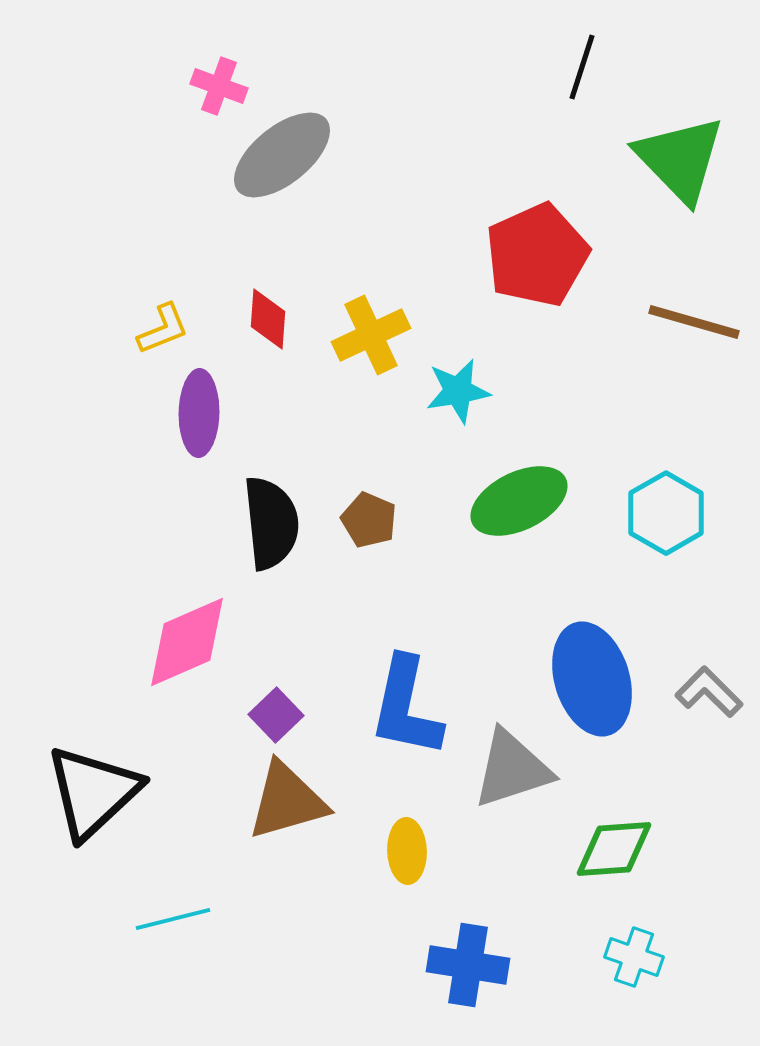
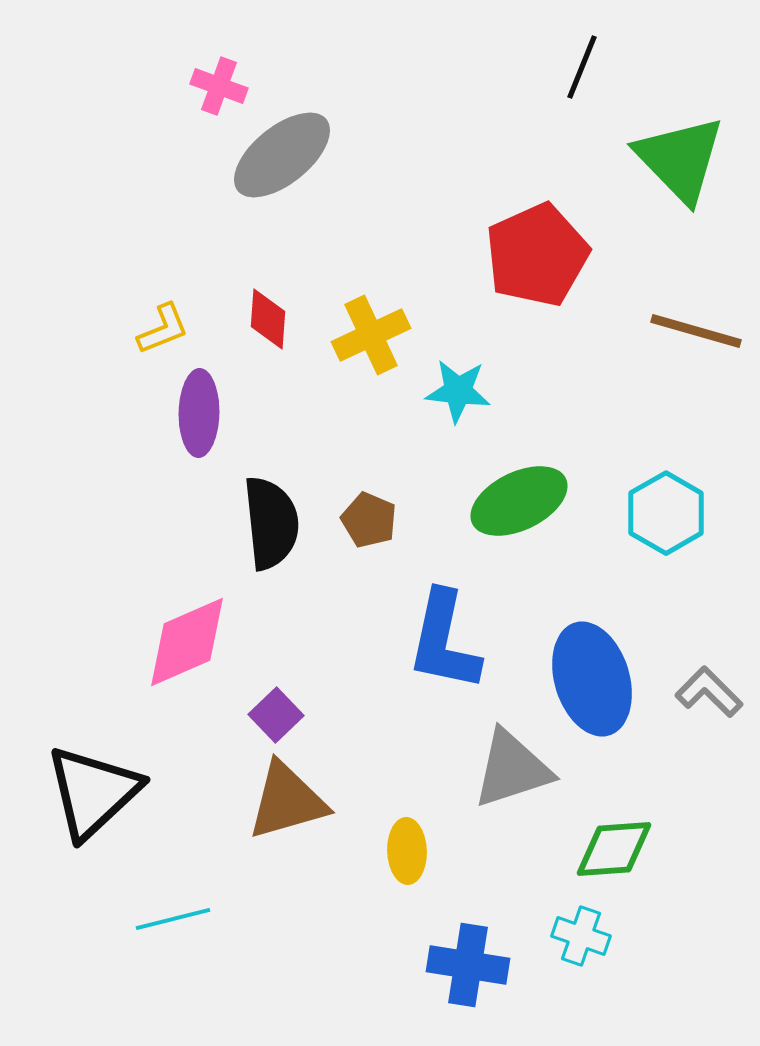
black line: rotated 4 degrees clockwise
brown line: moved 2 px right, 9 px down
cyan star: rotated 16 degrees clockwise
blue L-shape: moved 38 px right, 66 px up
cyan cross: moved 53 px left, 21 px up
